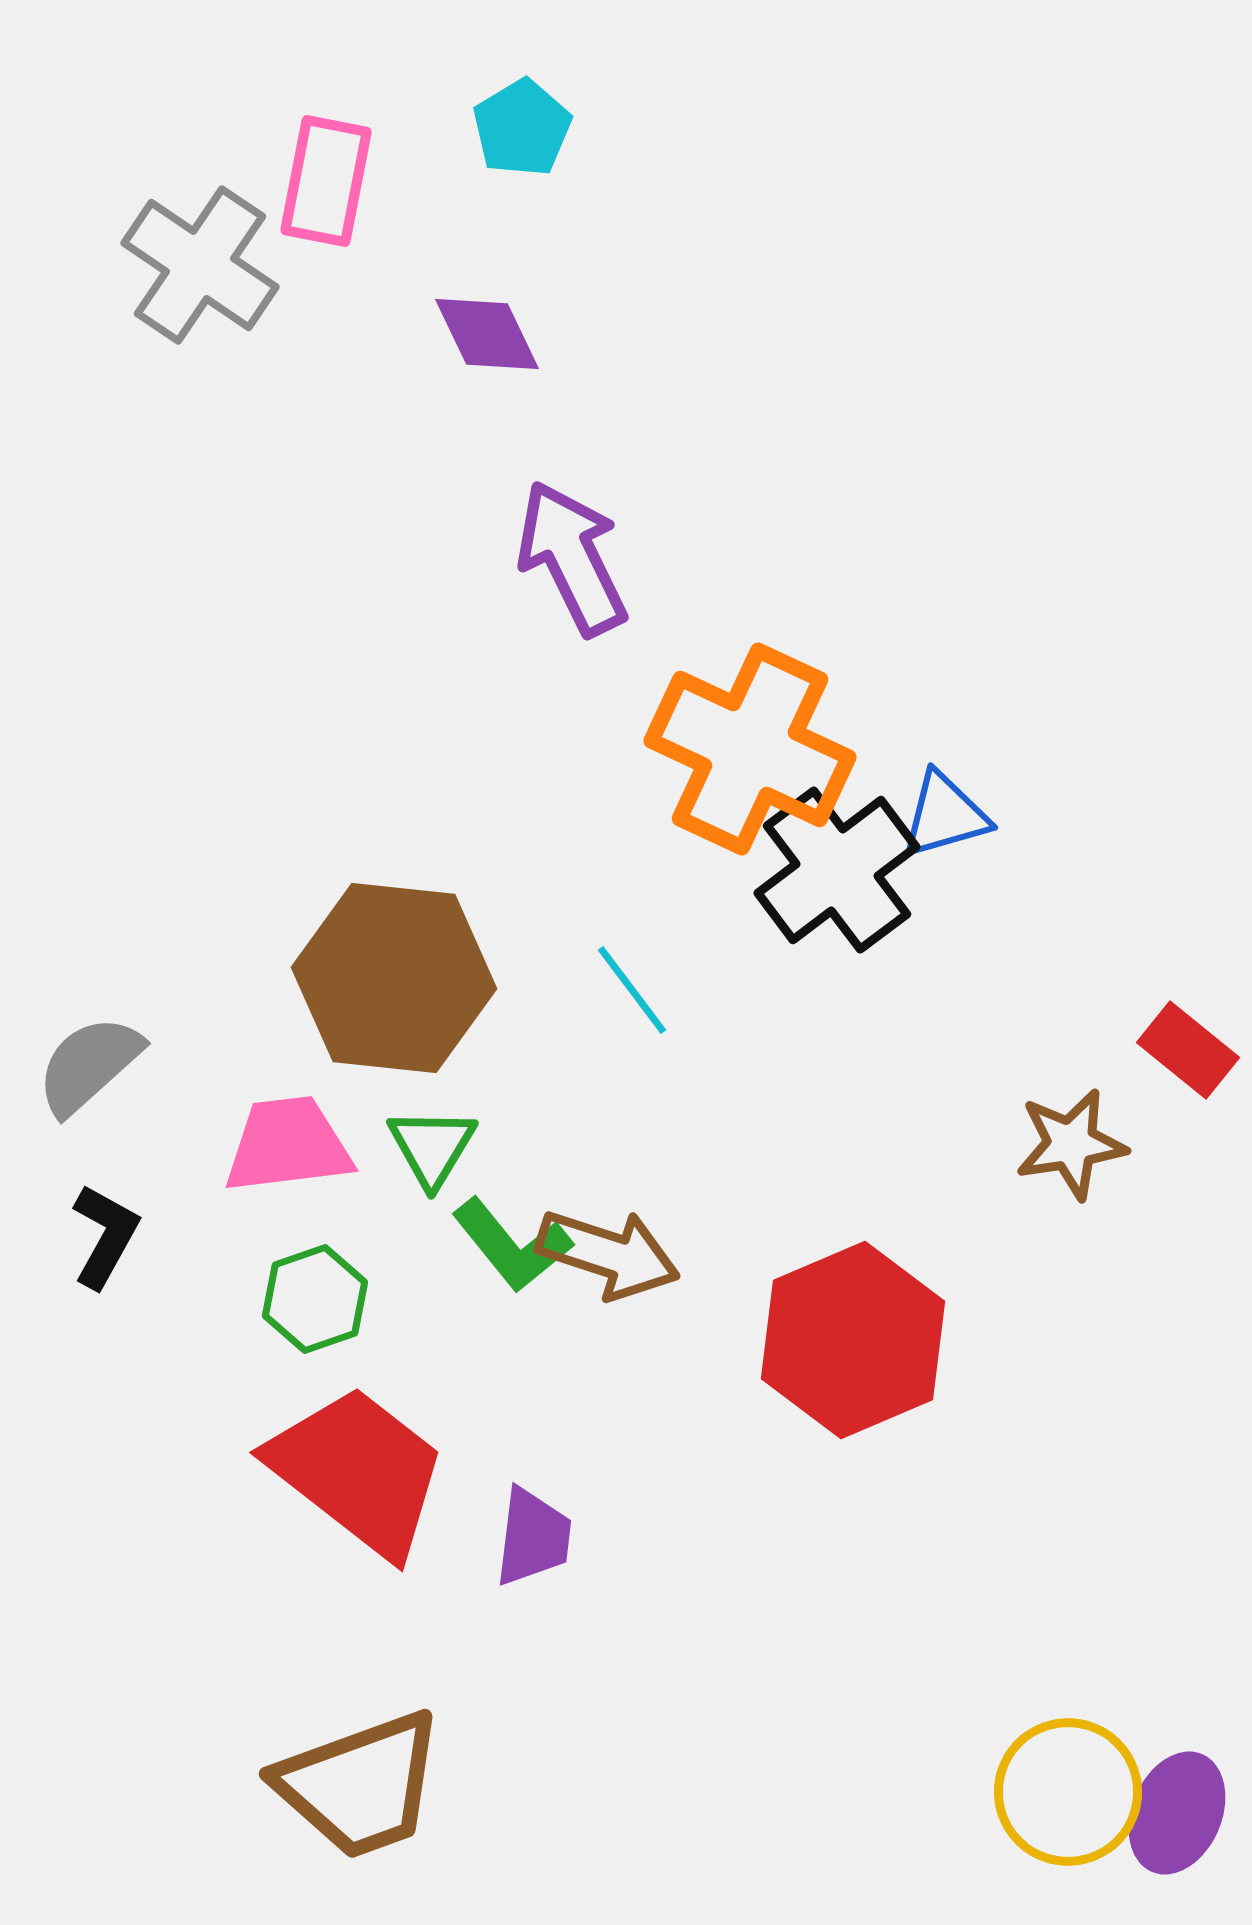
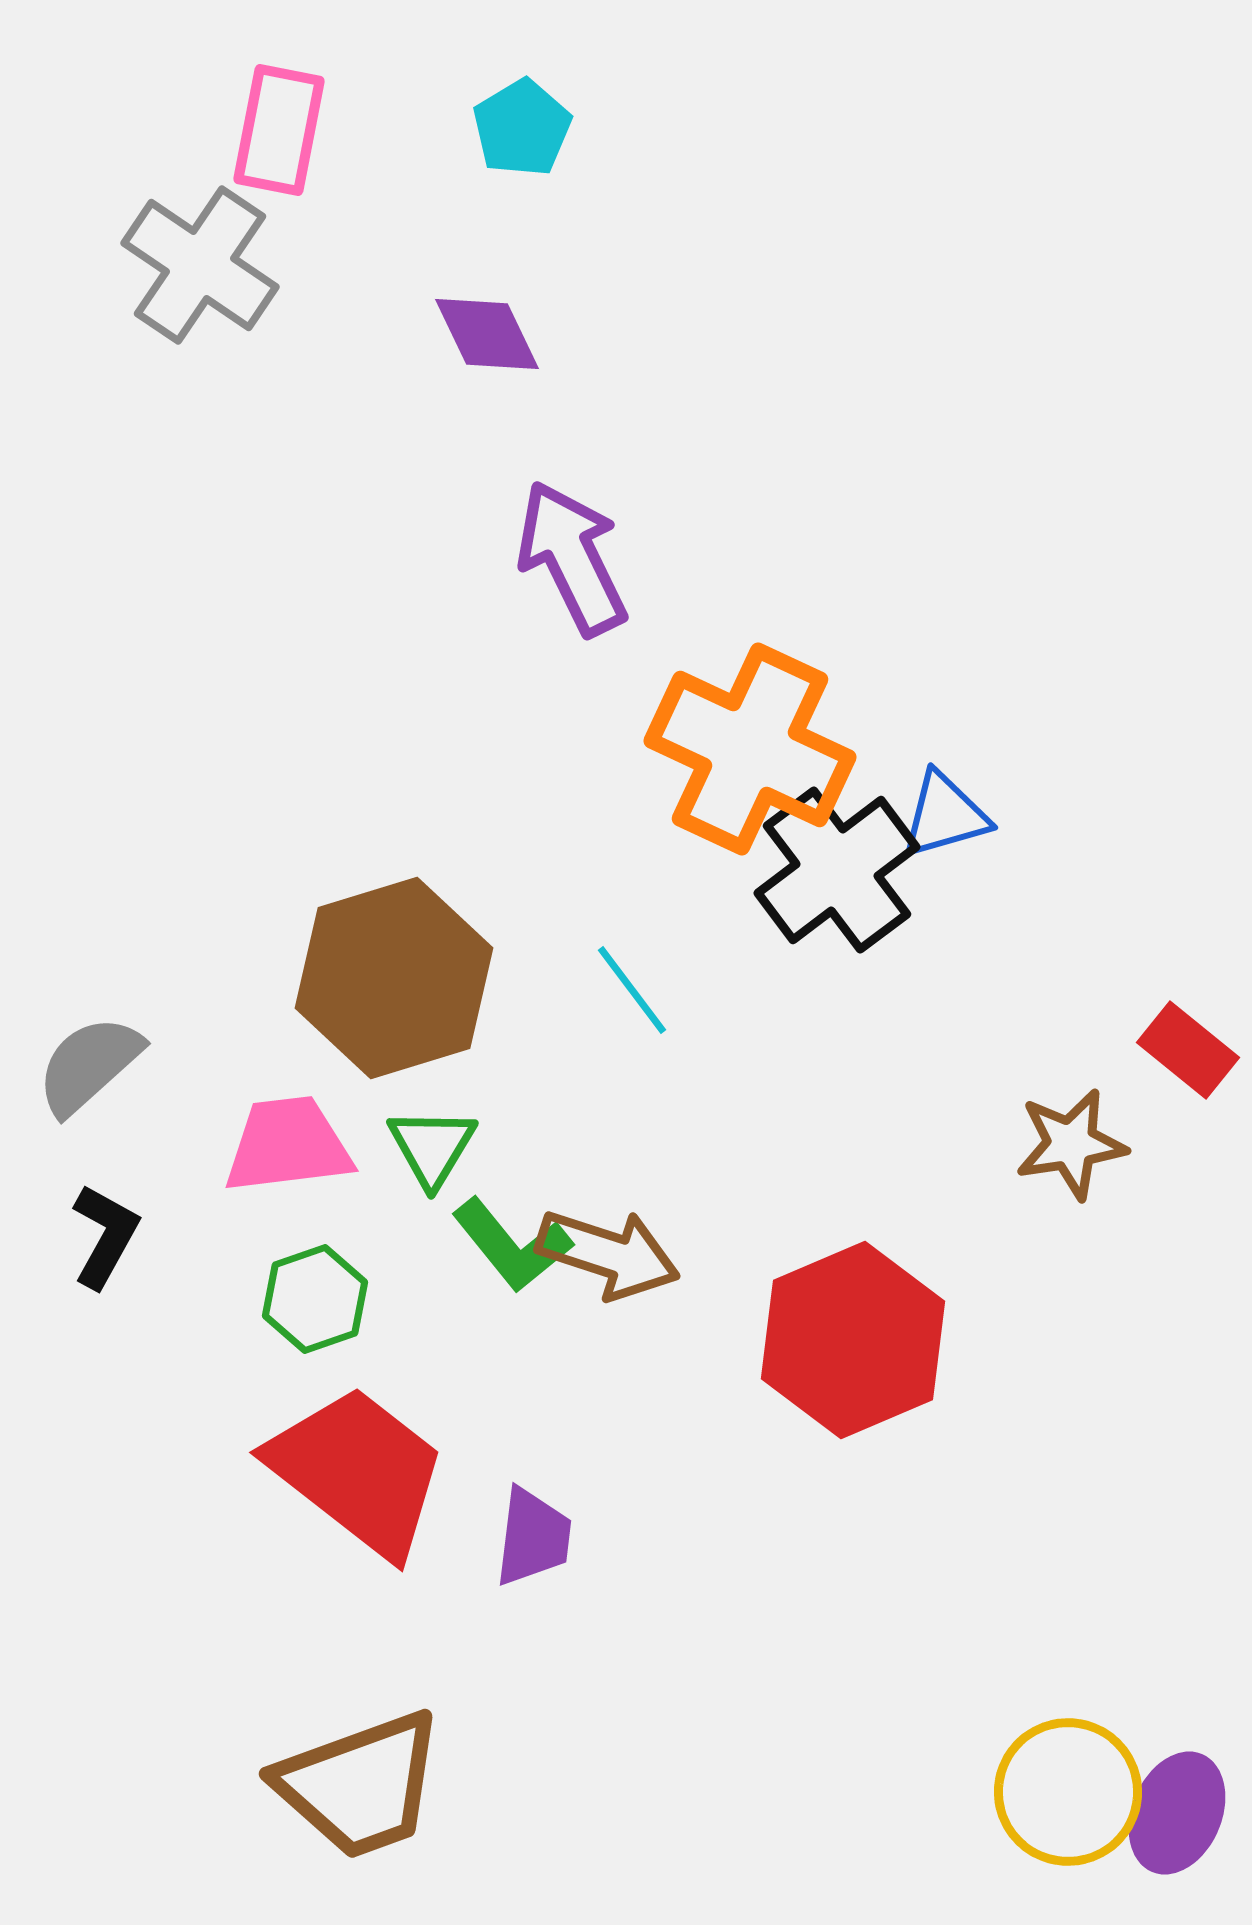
pink rectangle: moved 47 px left, 51 px up
brown hexagon: rotated 23 degrees counterclockwise
